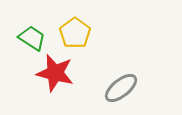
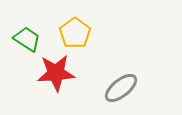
green trapezoid: moved 5 px left, 1 px down
red star: moved 1 px right; rotated 18 degrees counterclockwise
